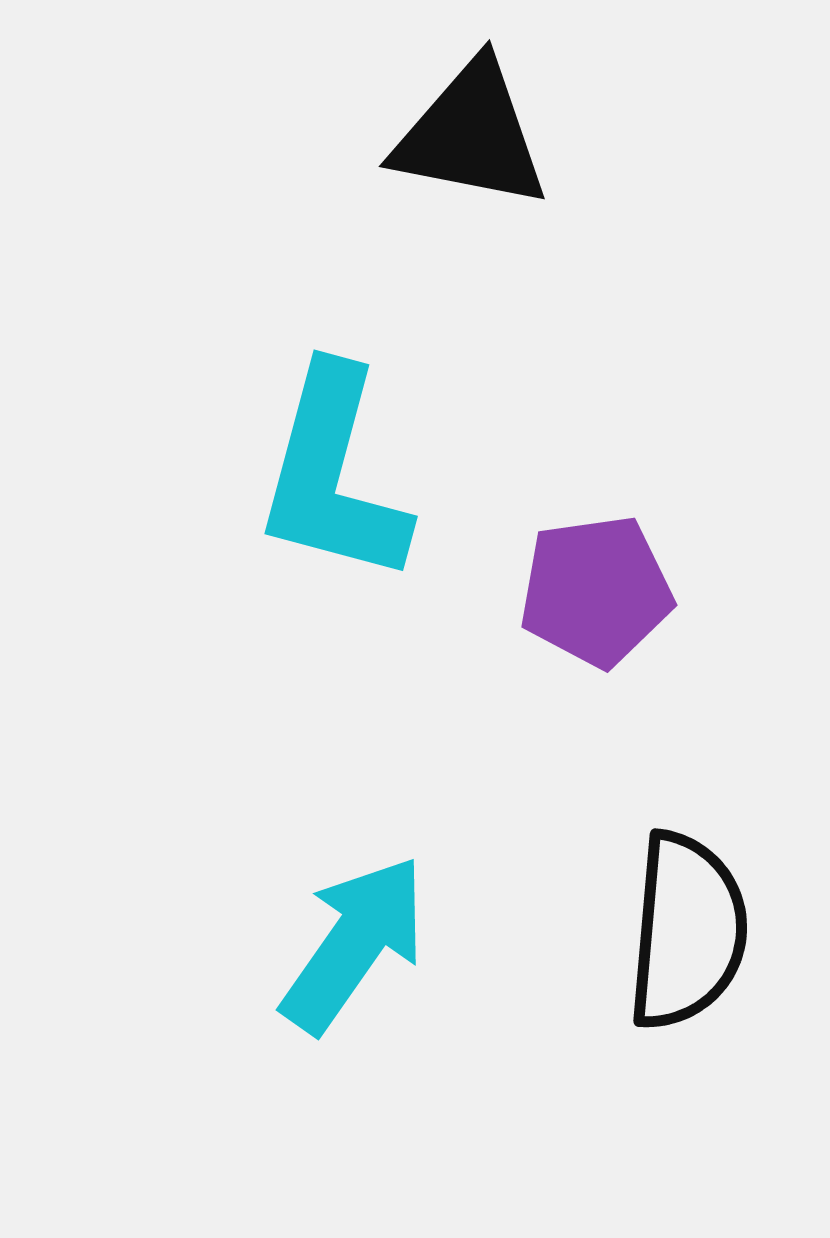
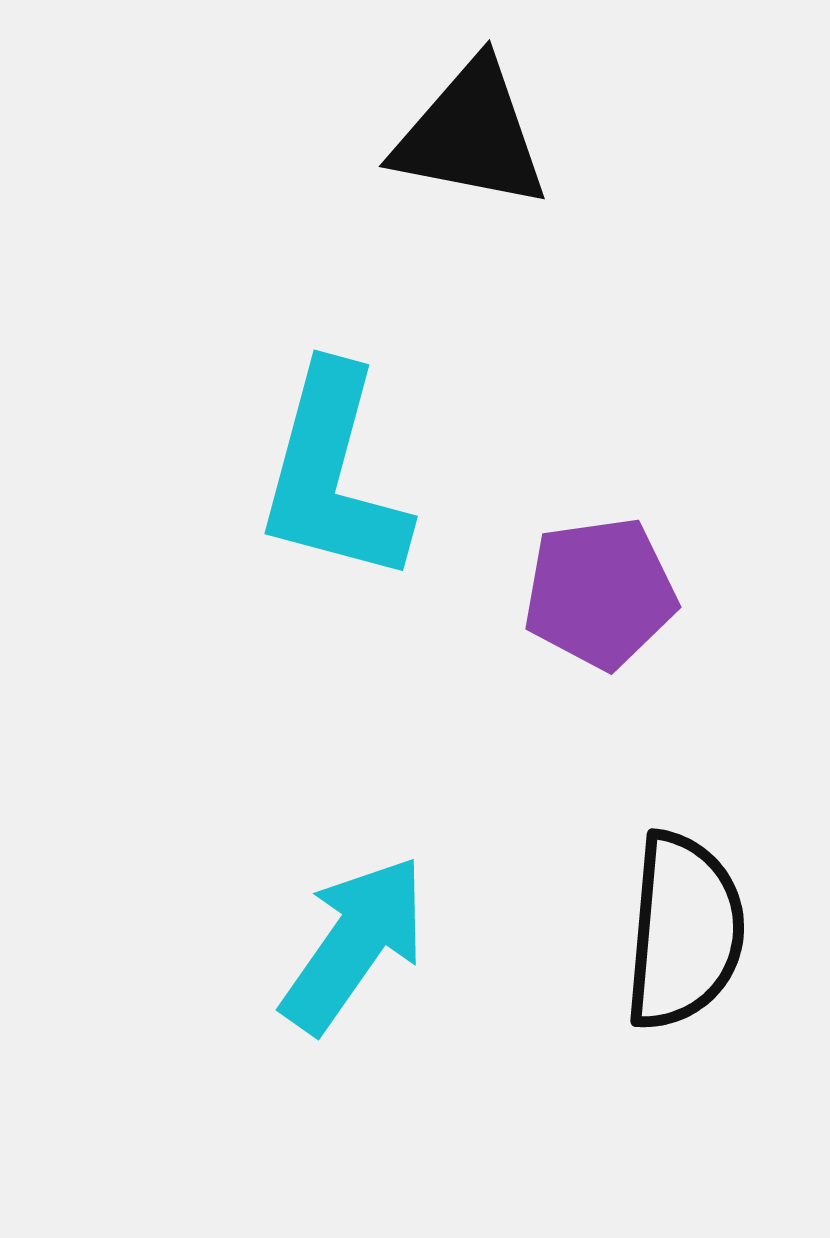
purple pentagon: moved 4 px right, 2 px down
black semicircle: moved 3 px left
